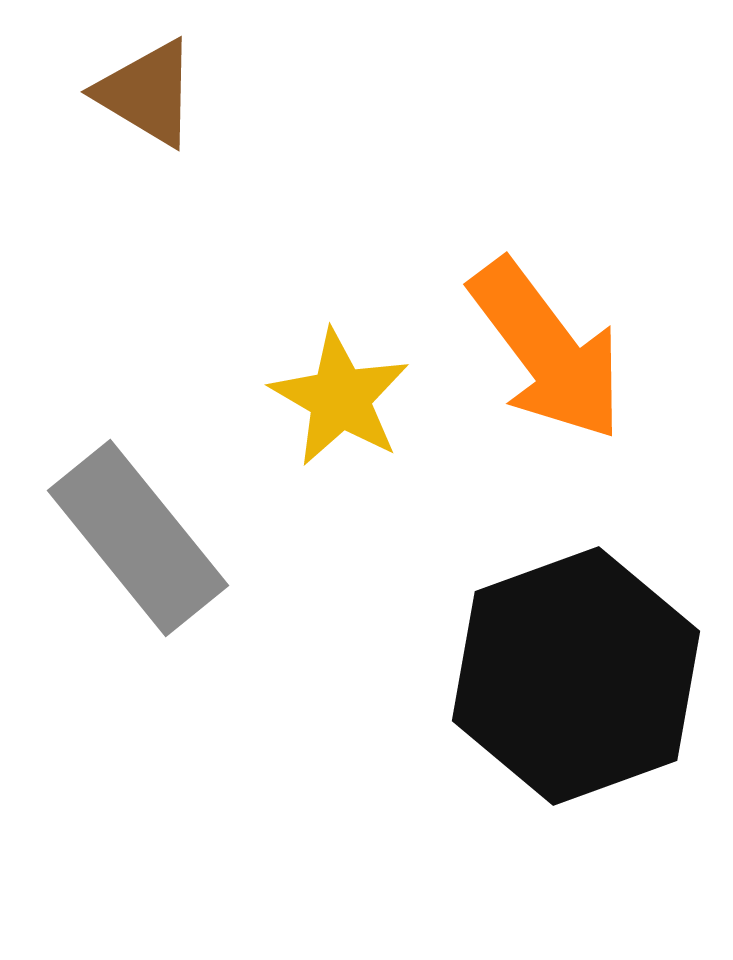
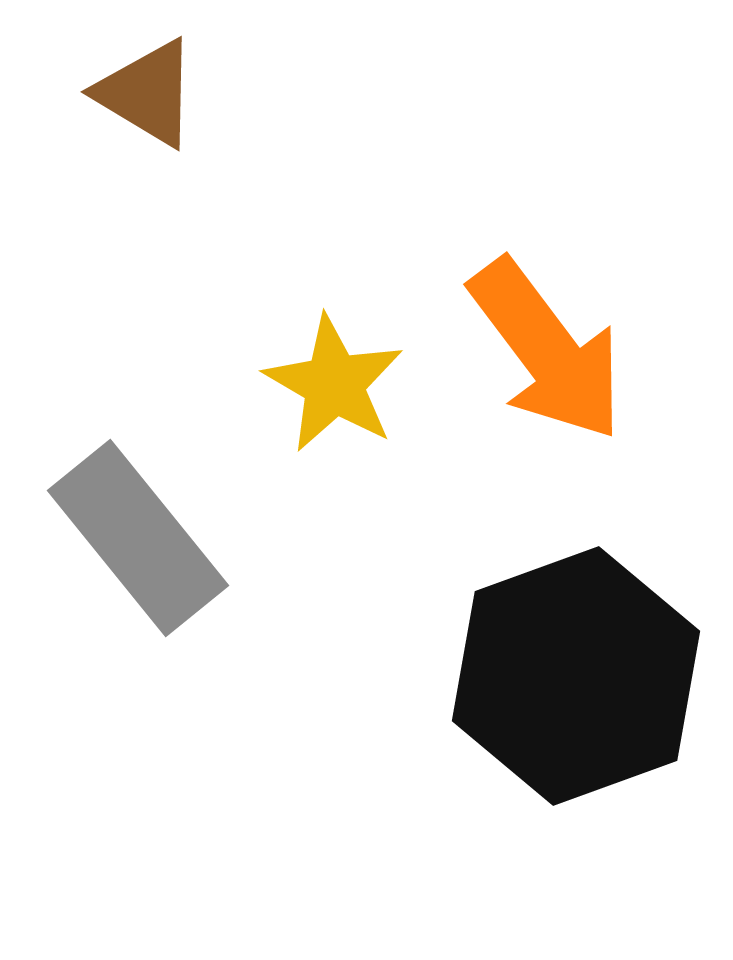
yellow star: moved 6 px left, 14 px up
